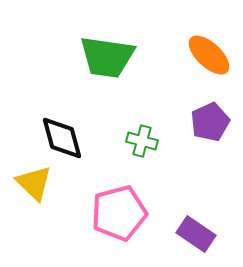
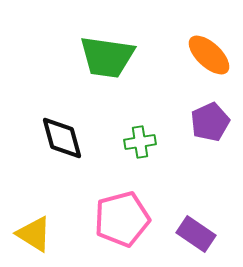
green cross: moved 2 px left, 1 px down; rotated 24 degrees counterclockwise
yellow triangle: moved 51 px down; rotated 12 degrees counterclockwise
pink pentagon: moved 3 px right, 6 px down
